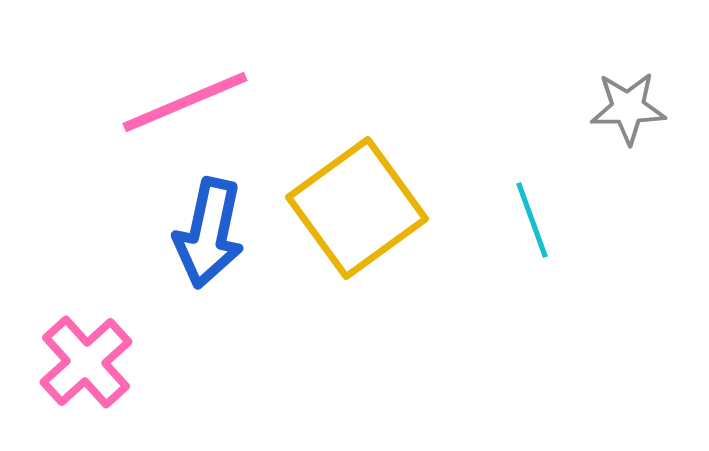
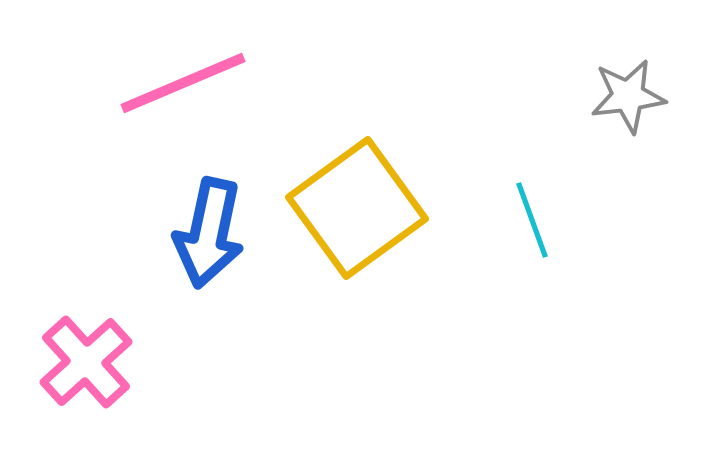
pink line: moved 2 px left, 19 px up
gray star: moved 12 px up; rotated 6 degrees counterclockwise
